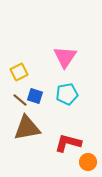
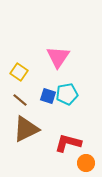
pink triangle: moved 7 px left
yellow square: rotated 30 degrees counterclockwise
blue square: moved 13 px right
brown triangle: moved 1 px left, 1 px down; rotated 16 degrees counterclockwise
orange circle: moved 2 px left, 1 px down
